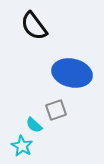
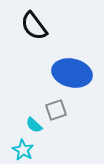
cyan star: moved 1 px right, 4 px down
